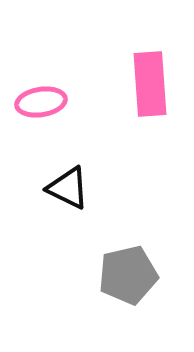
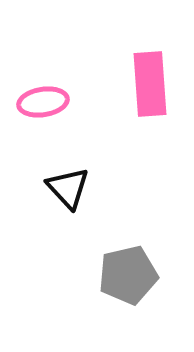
pink ellipse: moved 2 px right
black triangle: rotated 21 degrees clockwise
